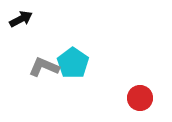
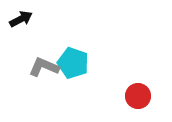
cyan pentagon: rotated 16 degrees counterclockwise
red circle: moved 2 px left, 2 px up
